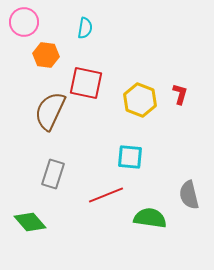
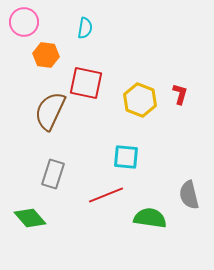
cyan square: moved 4 px left
green diamond: moved 4 px up
